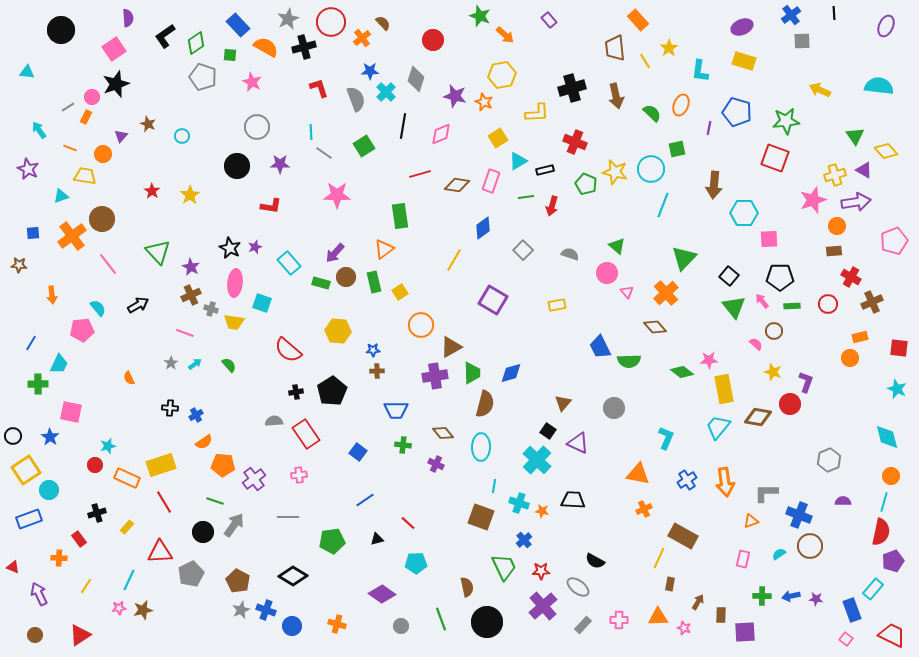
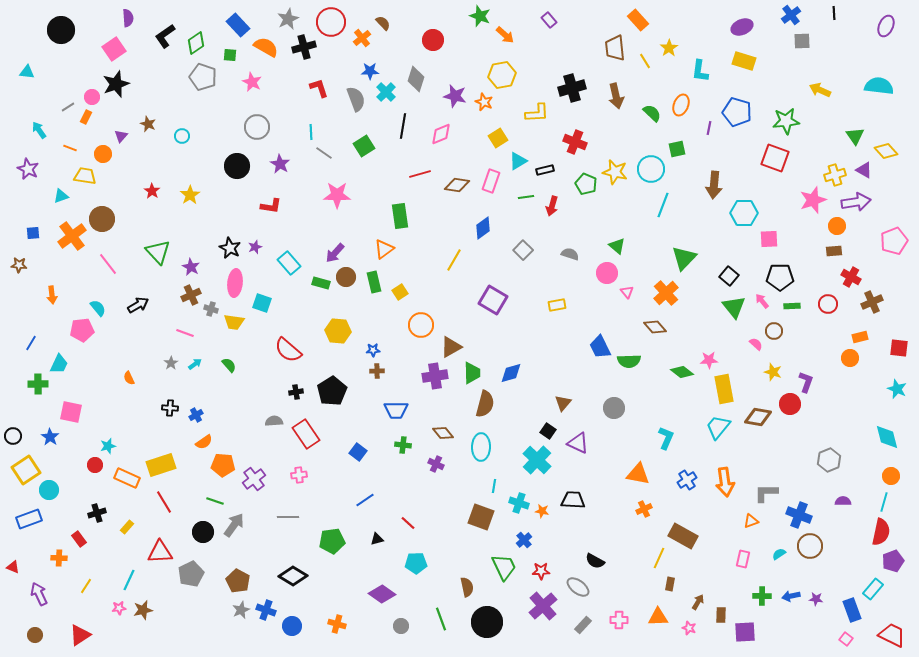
purple star at (280, 164): rotated 30 degrees clockwise
pink star at (684, 628): moved 5 px right
